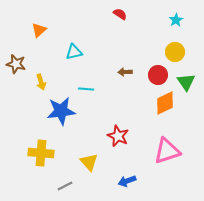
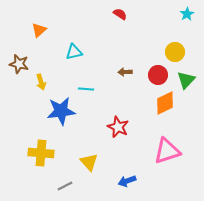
cyan star: moved 11 px right, 6 px up
brown star: moved 3 px right
green triangle: moved 2 px up; rotated 18 degrees clockwise
red star: moved 9 px up
